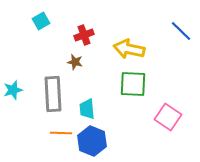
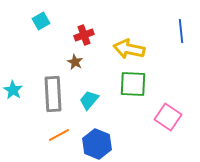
blue line: rotated 40 degrees clockwise
brown star: rotated 14 degrees clockwise
cyan star: rotated 24 degrees counterclockwise
cyan trapezoid: moved 2 px right, 9 px up; rotated 45 degrees clockwise
orange line: moved 2 px left, 2 px down; rotated 30 degrees counterclockwise
blue hexagon: moved 5 px right, 3 px down
